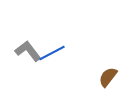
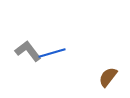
blue line: rotated 12 degrees clockwise
